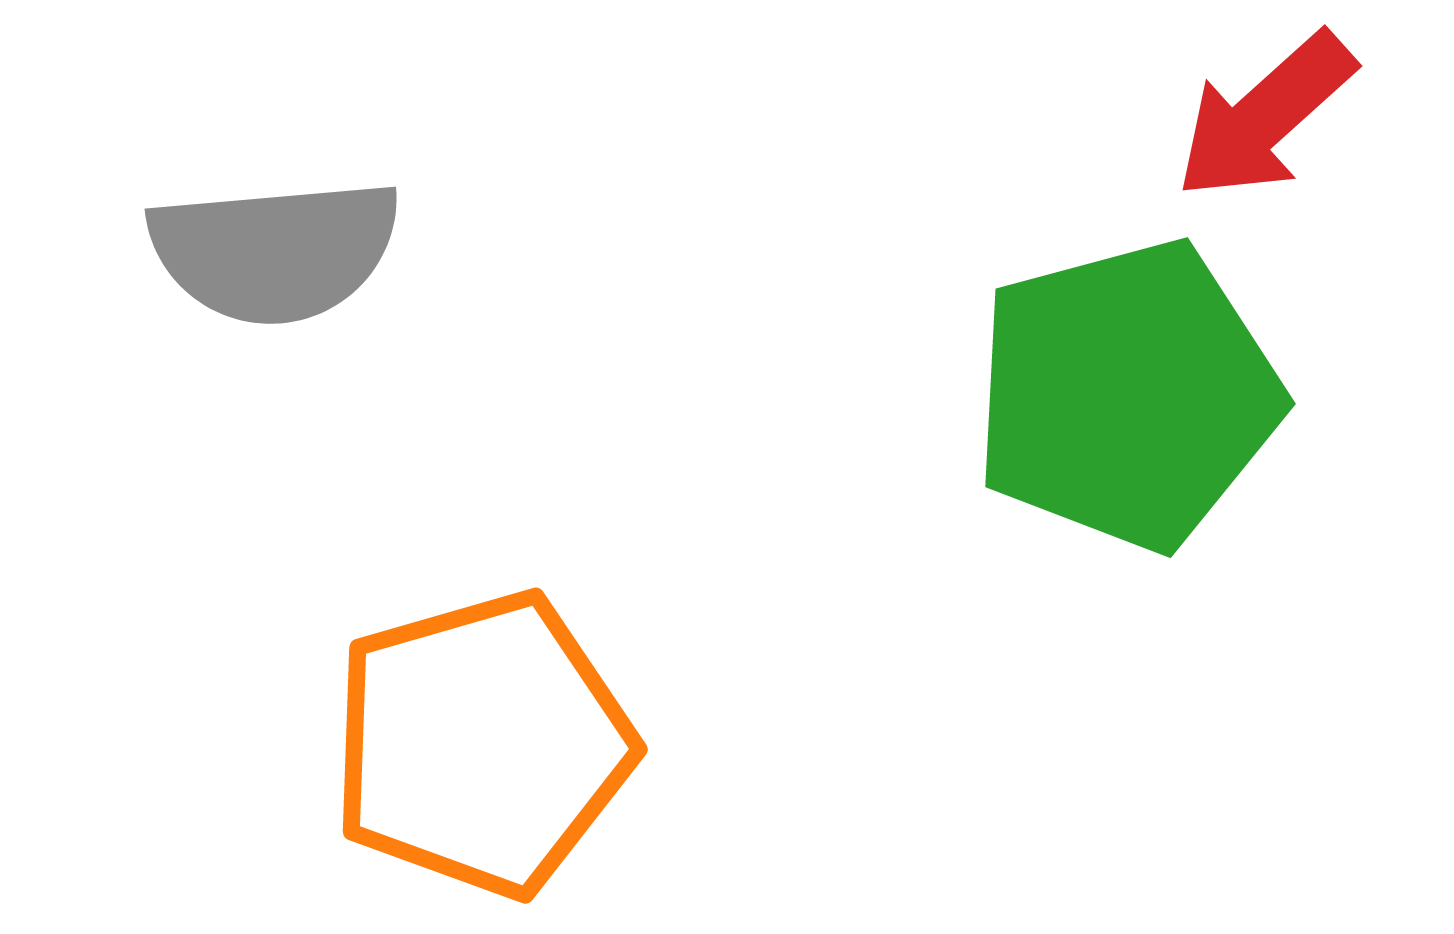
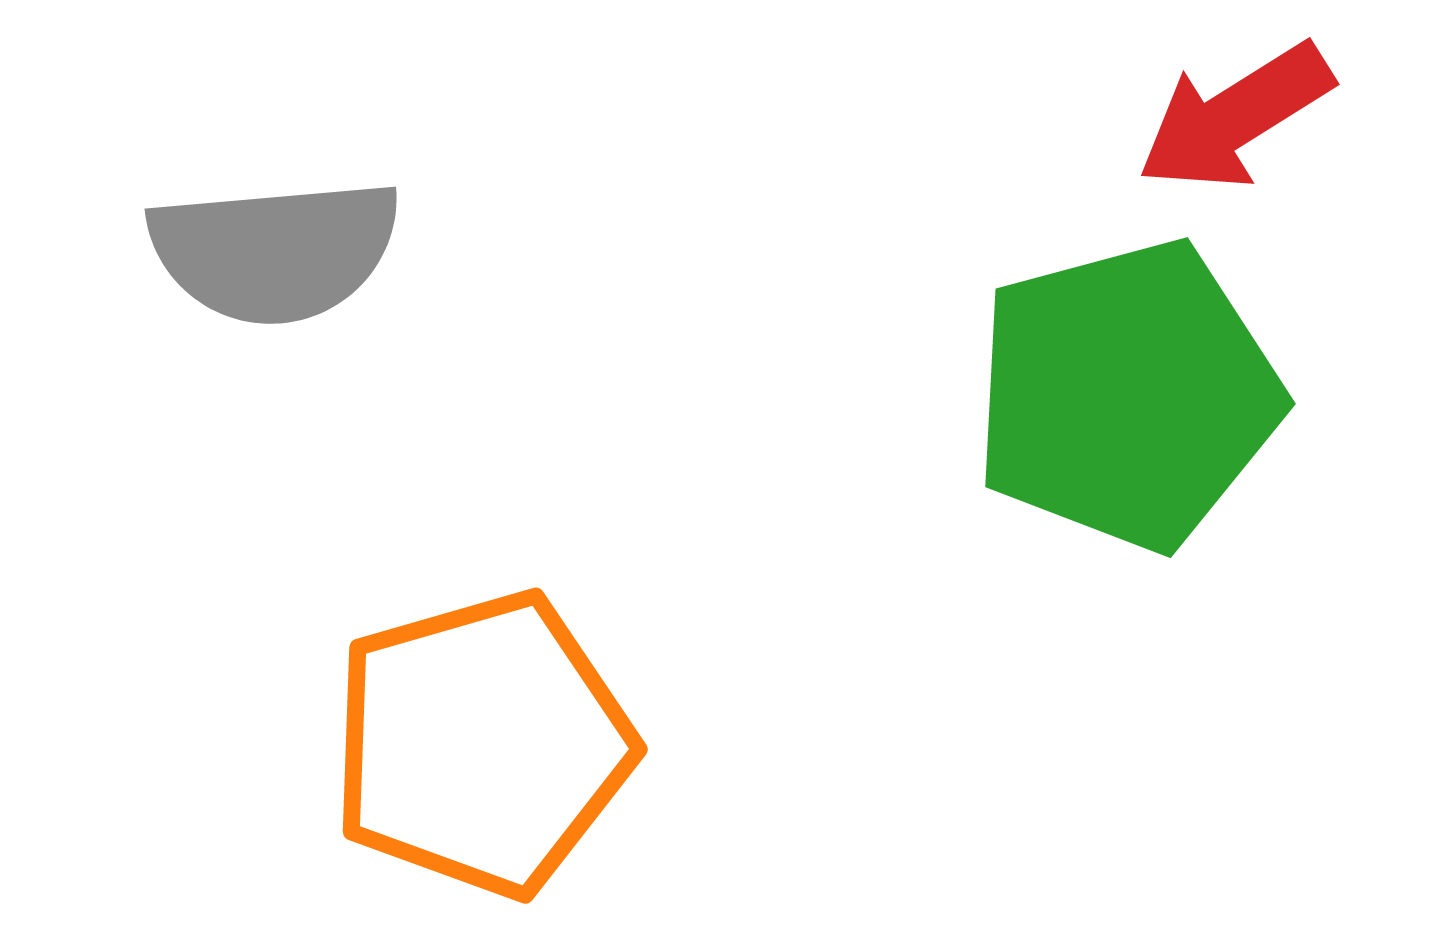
red arrow: moved 30 px left, 1 px down; rotated 10 degrees clockwise
